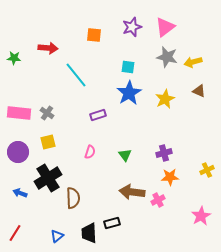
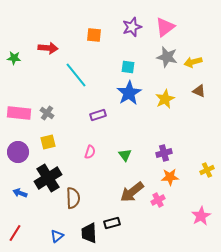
brown arrow: rotated 45 degrees counterclockwise
